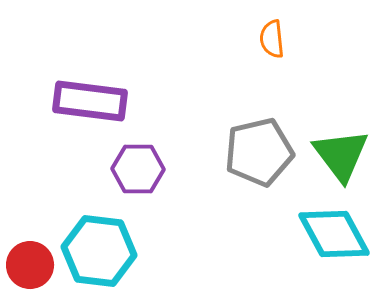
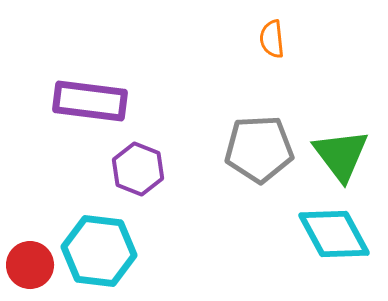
gray pentagon: moved 3 px up; rotated 10 degrees clockwise
purple hexagon: rotated 21 degrees clockwise
